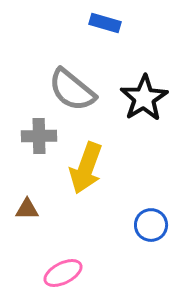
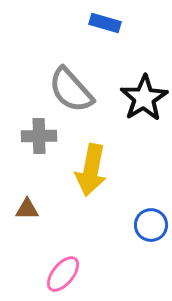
gray semicircle: moved 1 px left; rotated 9 degrees clockwise
yellow arrow: moved 5 px right, 2 px down; rotated 9 degrees counterclockwise
pink ellipse: moved 1 px down; rotated 24 degrees counterclockwise
